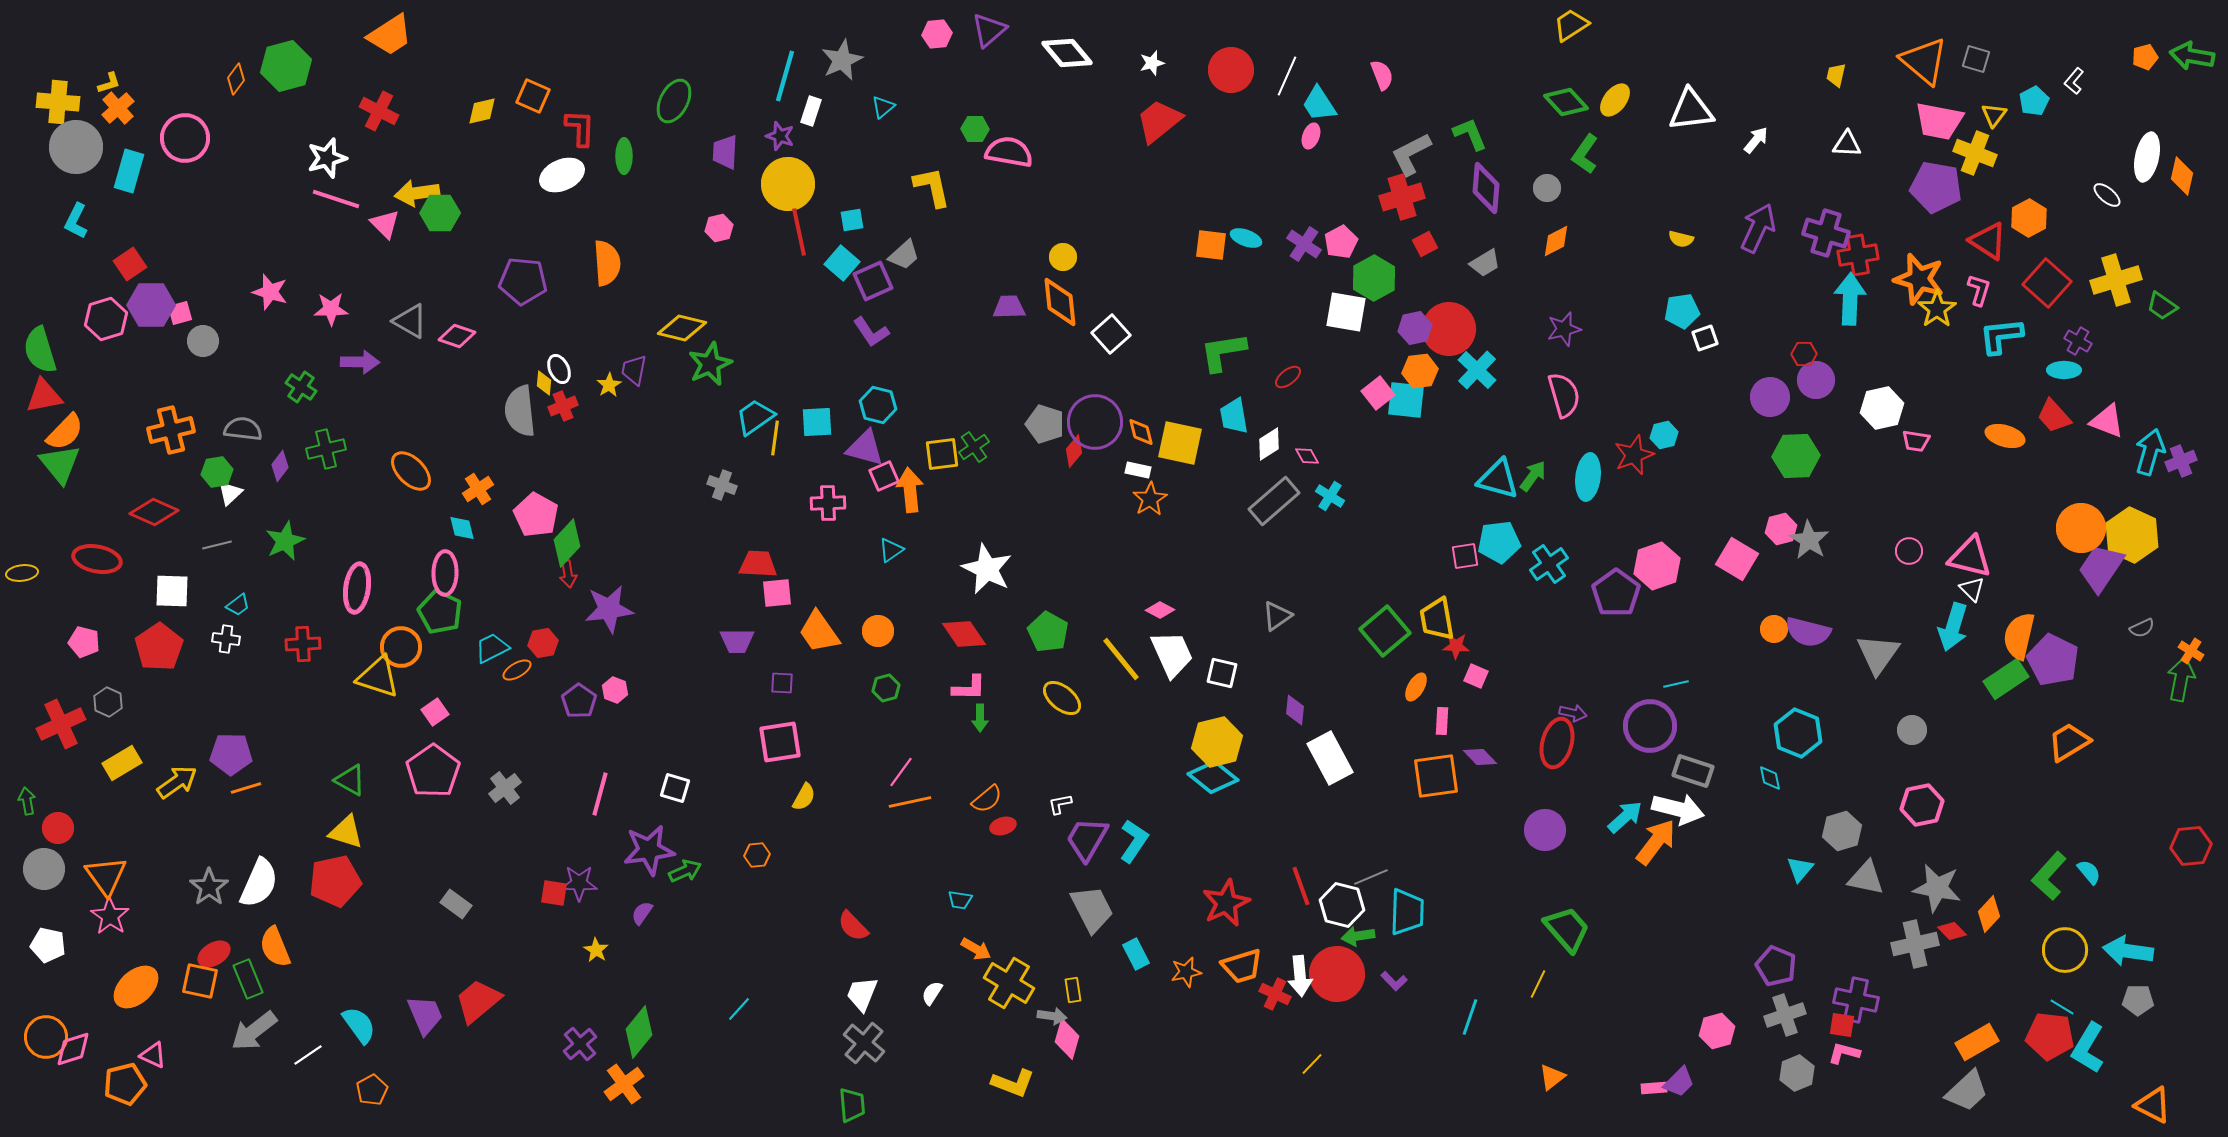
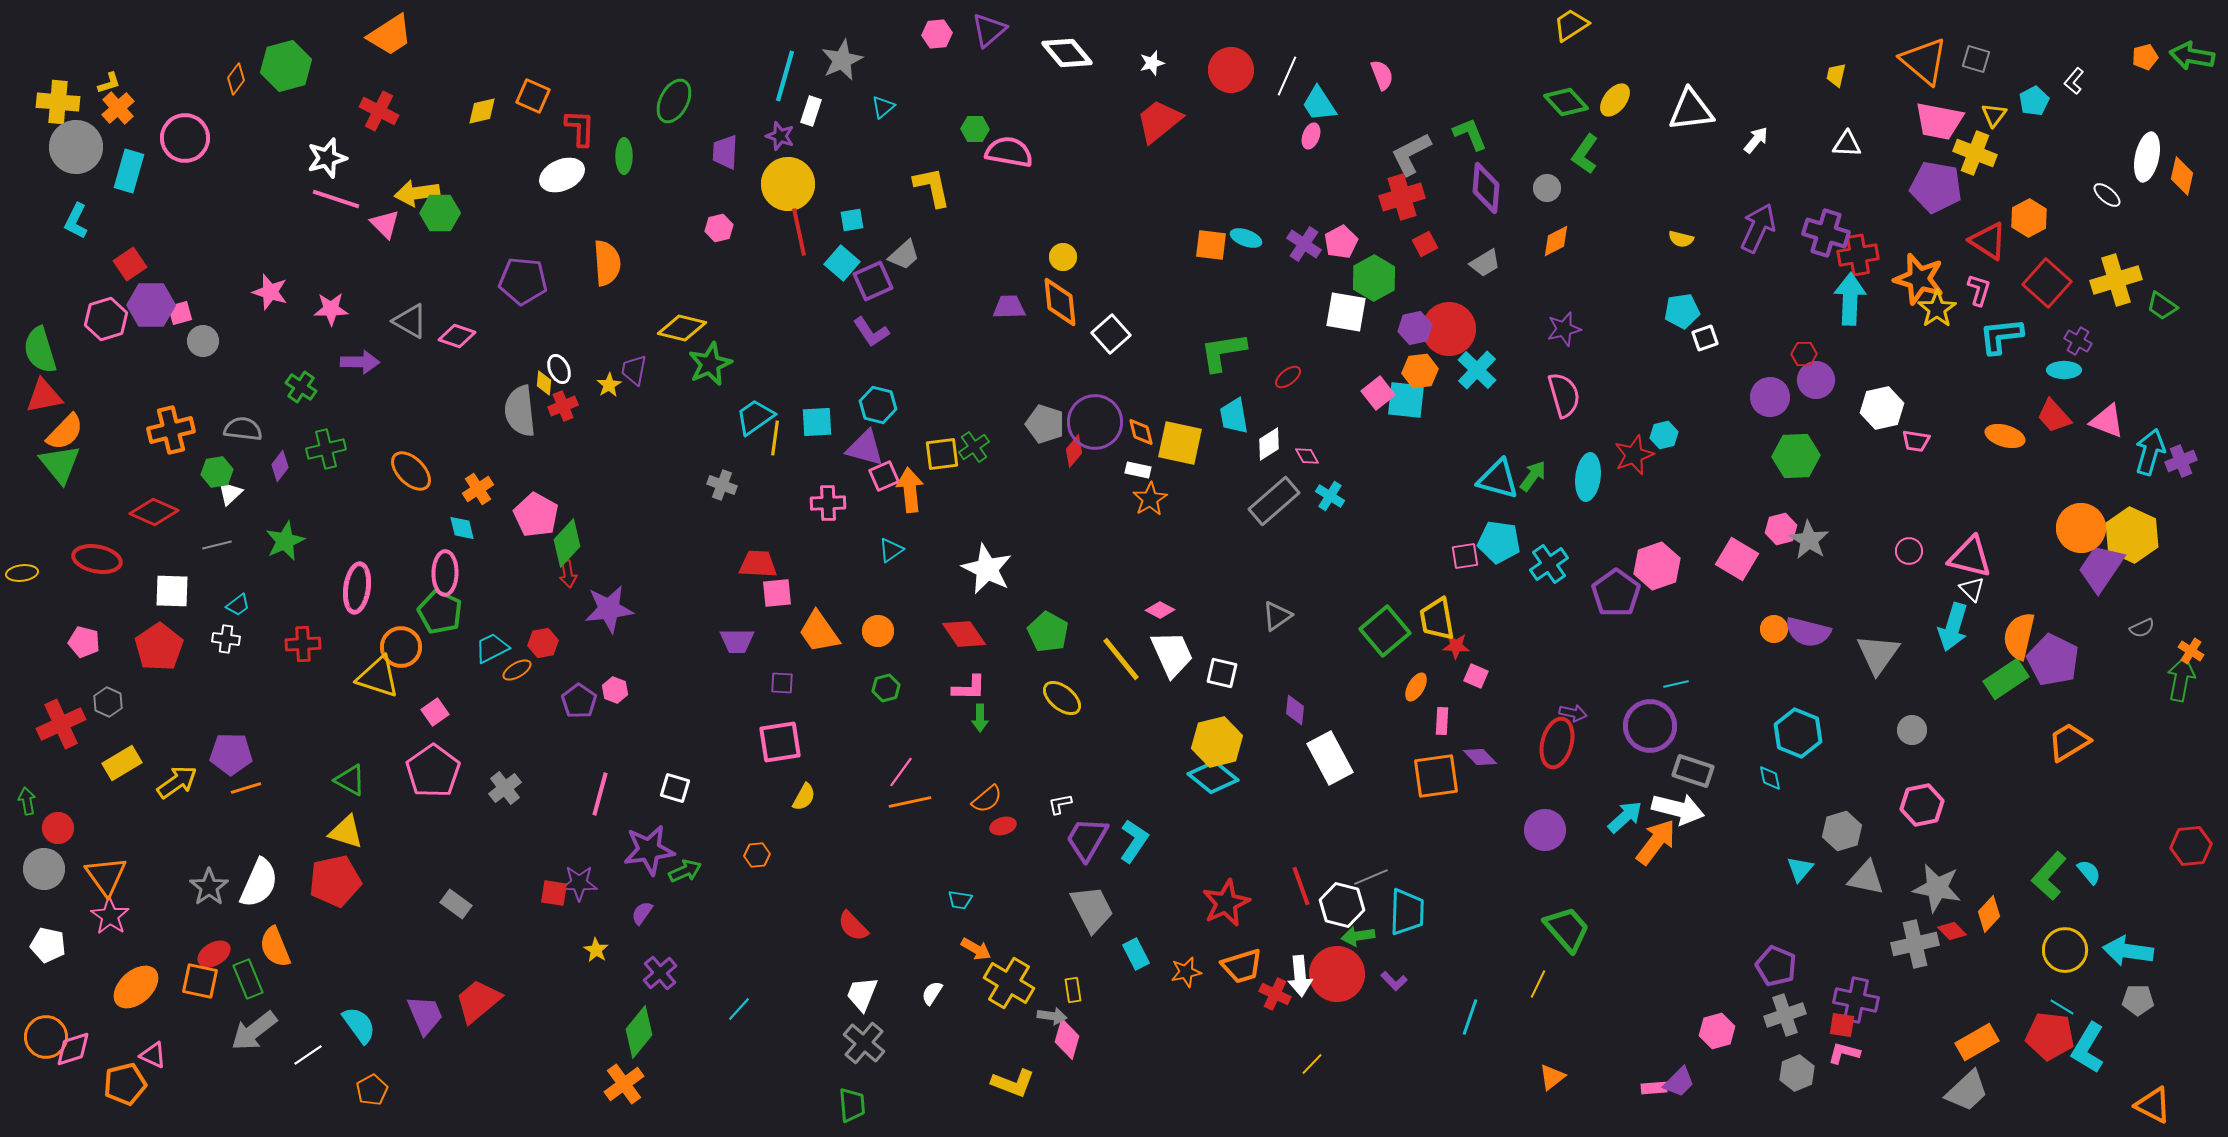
cyan pentagon at (1499, 542): rotated 15 degrees clockwise
purple cross at (580, 1044): moved 80 px right, 71 px up
